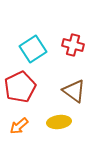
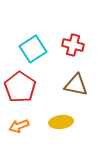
red pentagon: rotated 12 degrees counterclockwise
brown triangle: moved 2 px right, 6 px up; rotated 25 degrees counterclockwise
yellow ellipse: moved 2 px right
orange arrow: rotated 18 degrees clockwise
